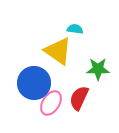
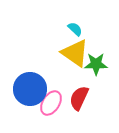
cyan semicircle: rotated 35 degrees clockwise
yellow triangle: moved 17 px right, 2 px down
green star: moved 2 px left, 5 px up
blue circle: moved 4 px left, 6 px down
